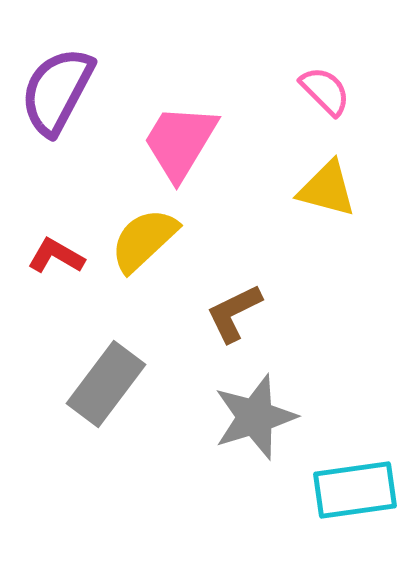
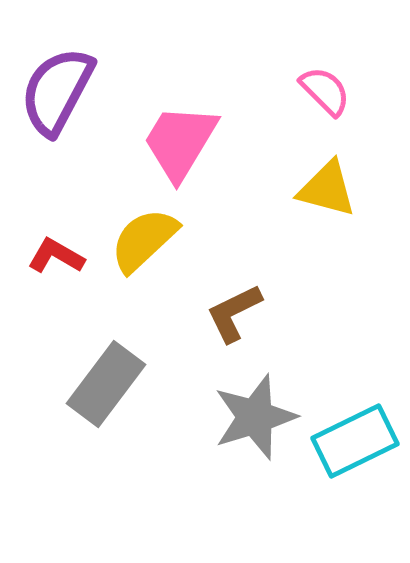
cyan rectangle: moved 49 px up; rotated 18 degrees counterclockwise
